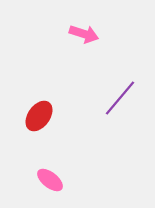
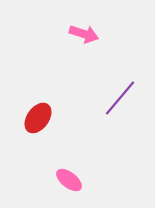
red ellipse: moved 1 px left, 2 px down
pink ellipse: moved 19 px right
